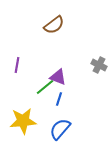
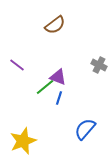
brown semicircle: moved 1 px right
purple line: rotated 63 degrees counterclockwise
blue line: moved 1 px up
yellow star: moved 20 px down; rotated 16 degrees counterclockwise
blue semicircle: moved 25 px right
